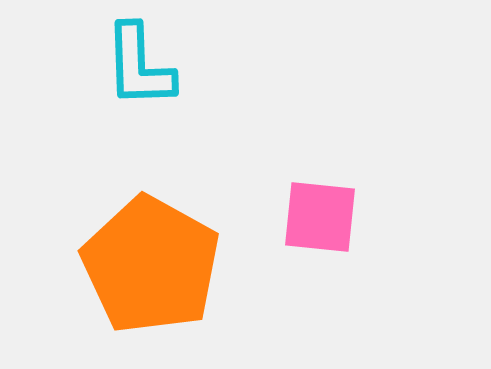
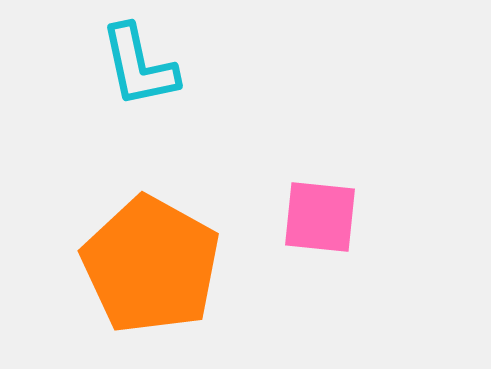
cyan L-shape: rotated 10 degrees counterclockwise
